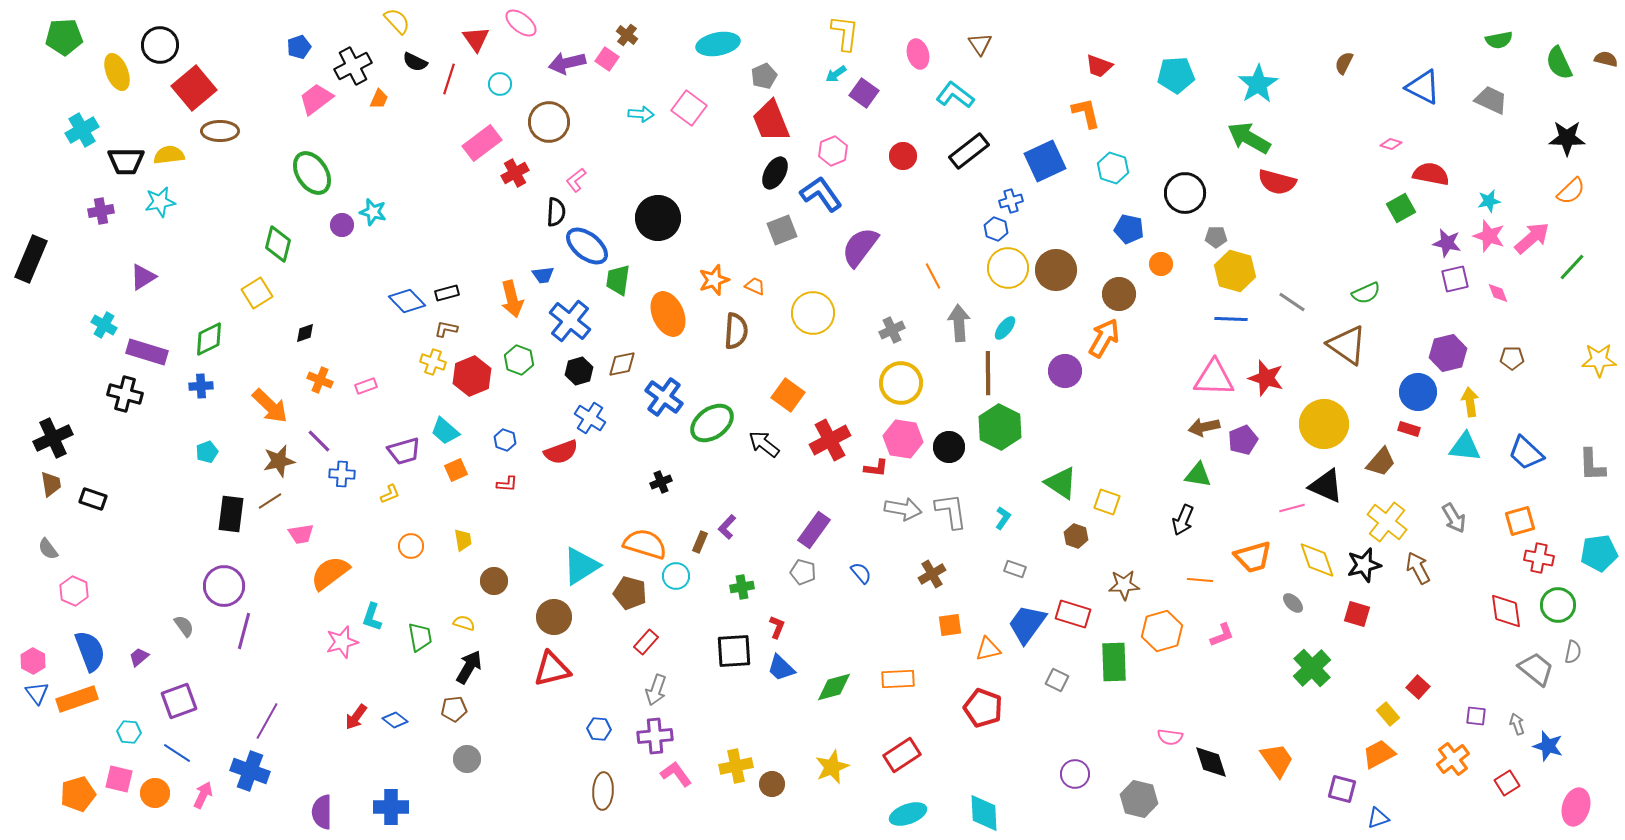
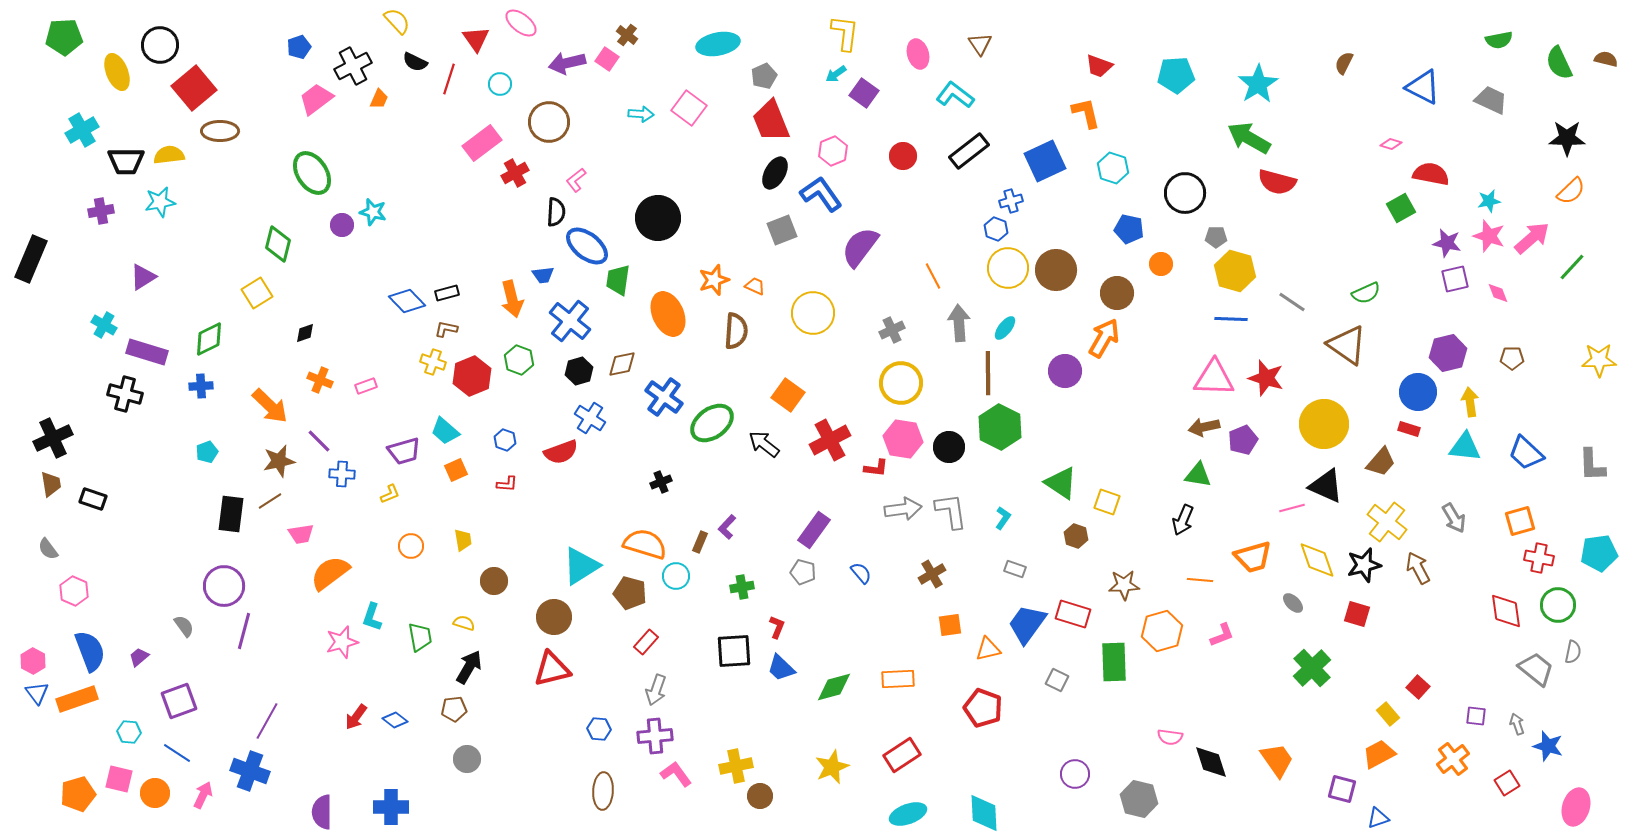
brown circle at (1119, 294): moved 2 px left, 1 px up
gray arrow at (903, 509): rotated 18 degrees counterclockwise
brown circle at (772, 784): moved 12 px left, 12 px down
